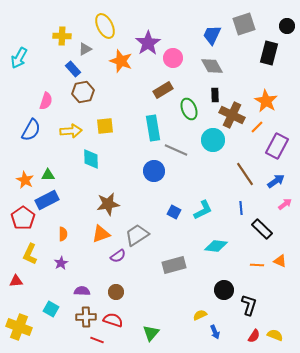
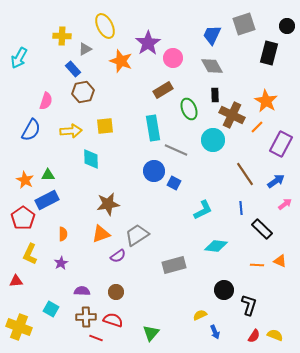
purple rectangle at (277, 146): moved 4 px right, 2 px up
blue square at (174, 212): moved 29 px up
red line at (97, 340): moved 1 px left, 2 px up
